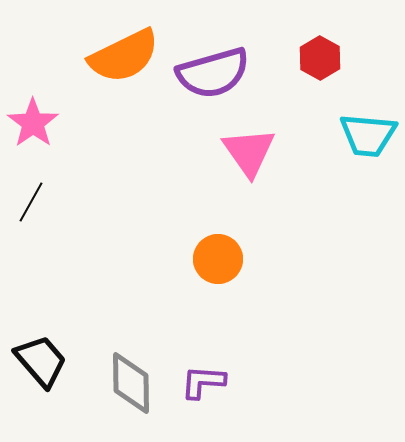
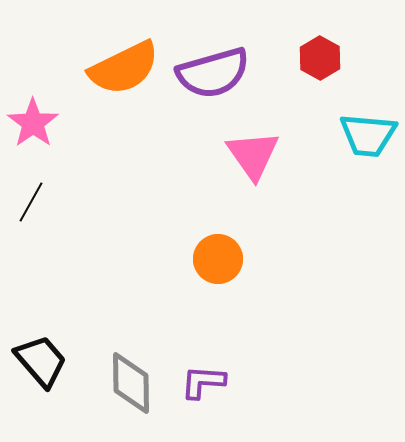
orange semicircle: moved 12 px down
pink triangle: moved 4 px right, 3 px down
